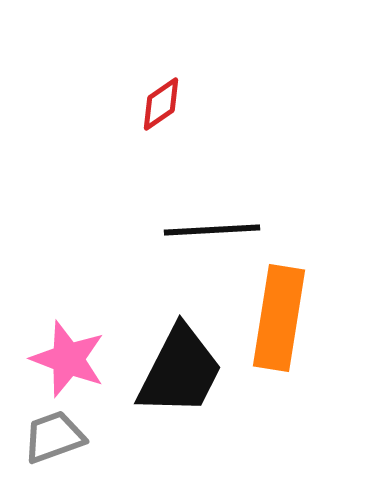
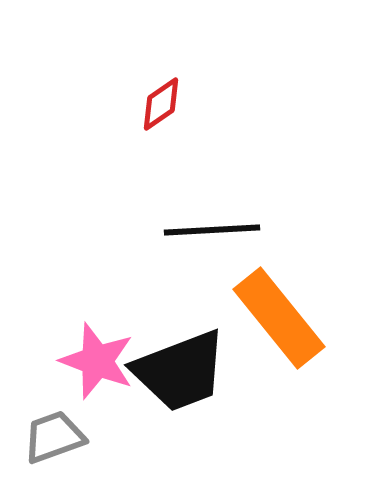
orange rectangle: rotated 48 degrees counterclockwise
pink star: moved 29 px right, 2 px down
black trapezoid: rotated 42 degrees clockwise
